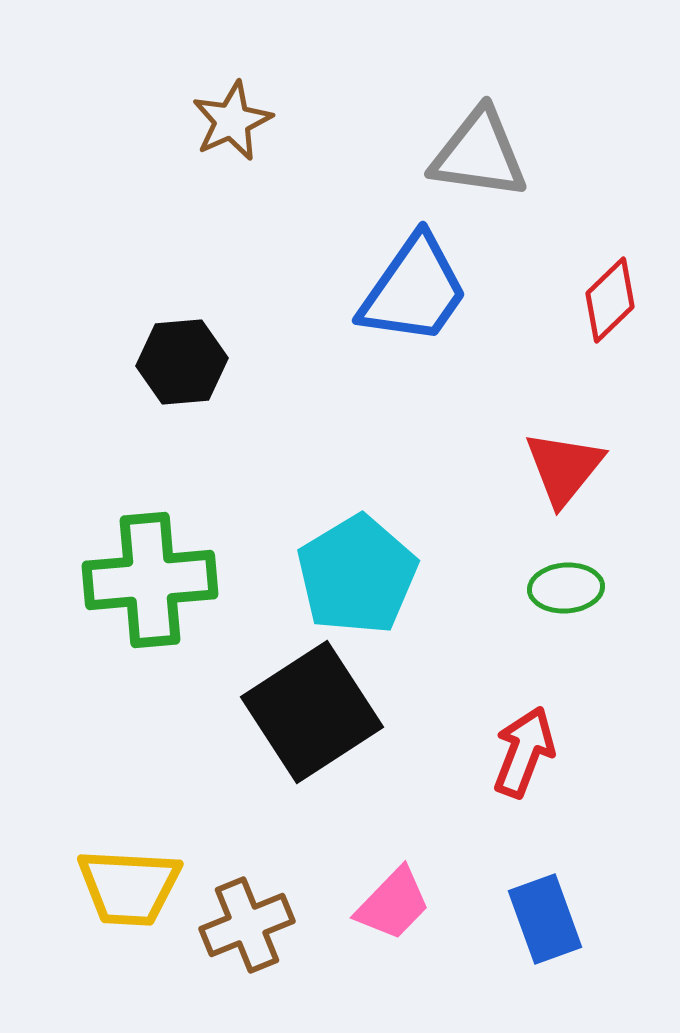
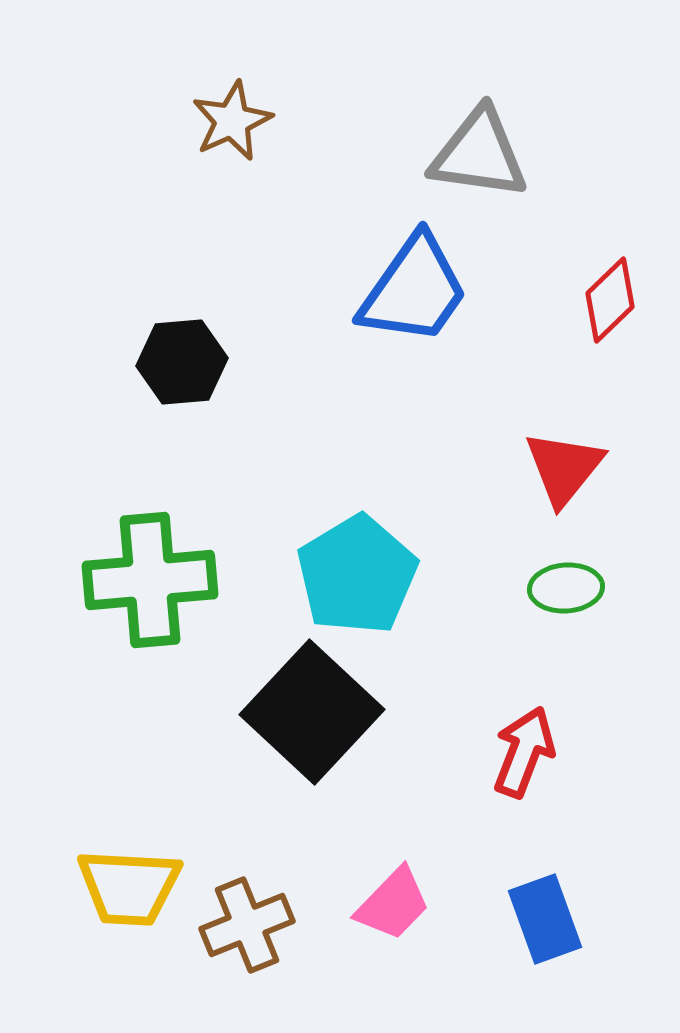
black square: rotated 14 degrees counterclockwise
